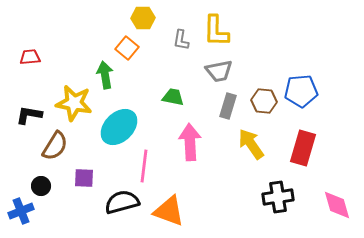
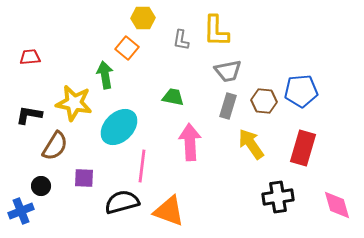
gray trapezoid: moved 9 px right
pink line: moved 2 px left
